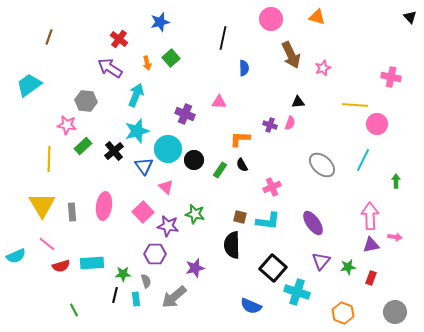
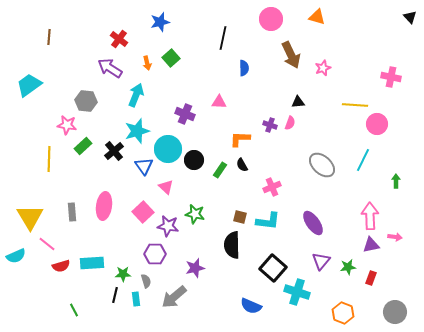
brown line at (49, 37): rotated 14 degrees counterclockwise
yellow triangle at (42, 205): moved 12 px left, 12 px down
